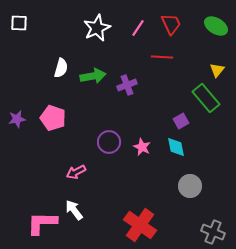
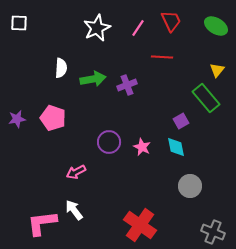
red trapezoid: moved 3 px up
white semicircle: rotated 12 degrees counterclockwise
green arrow: moved 3 px down
pink L-shape: rotated 8 degrees counterclockwise
